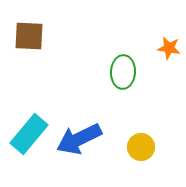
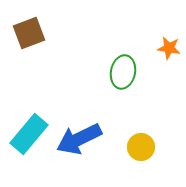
brown square: moved 3 px up; rotated 24 degrees counterclockwise
green ellipse: rotated 8 degrees clockwise
